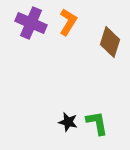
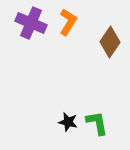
brown diamond: rotated 16 degrees clockwise
